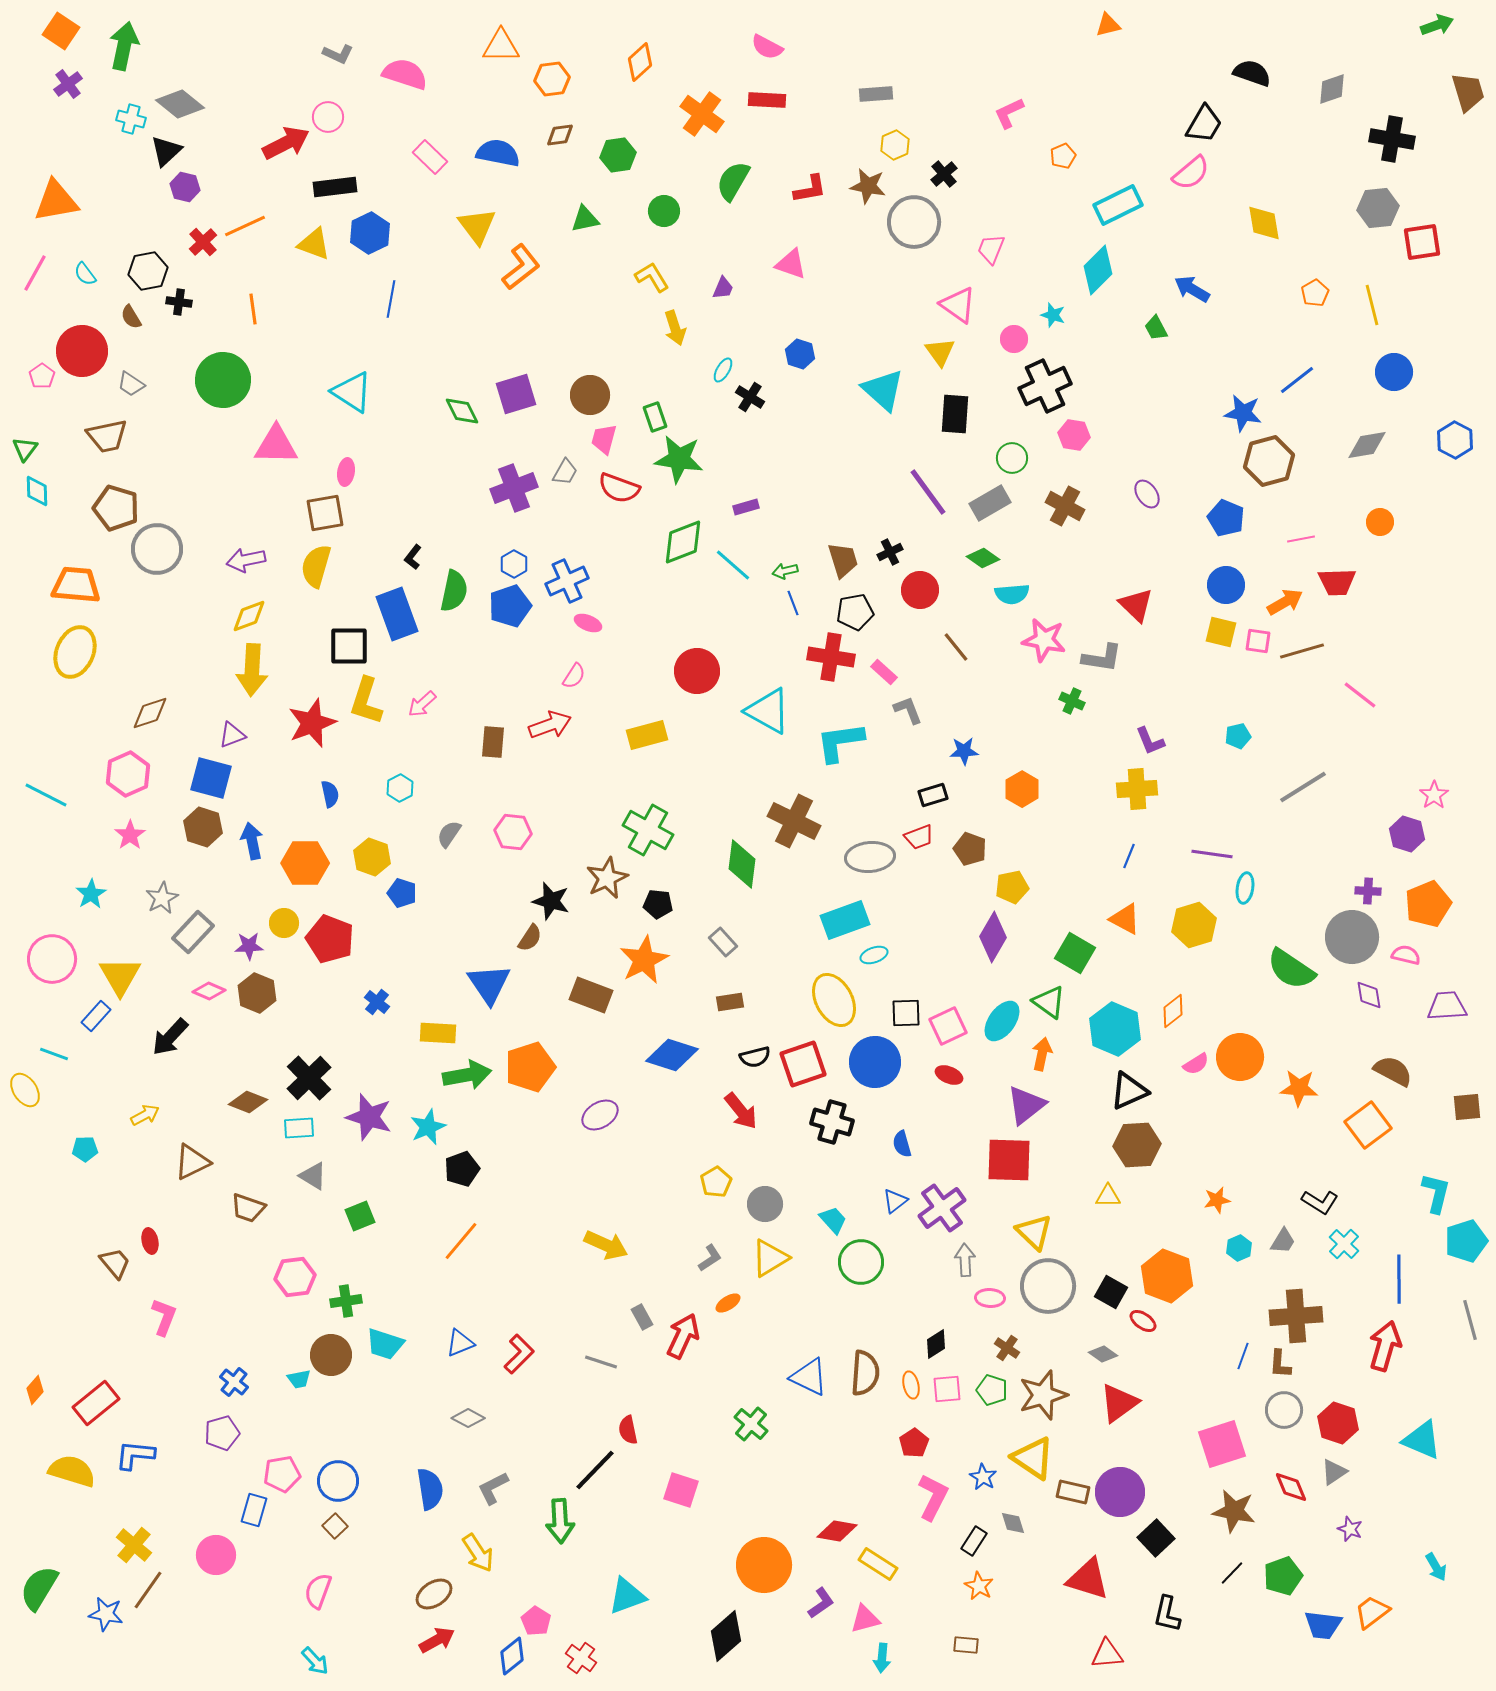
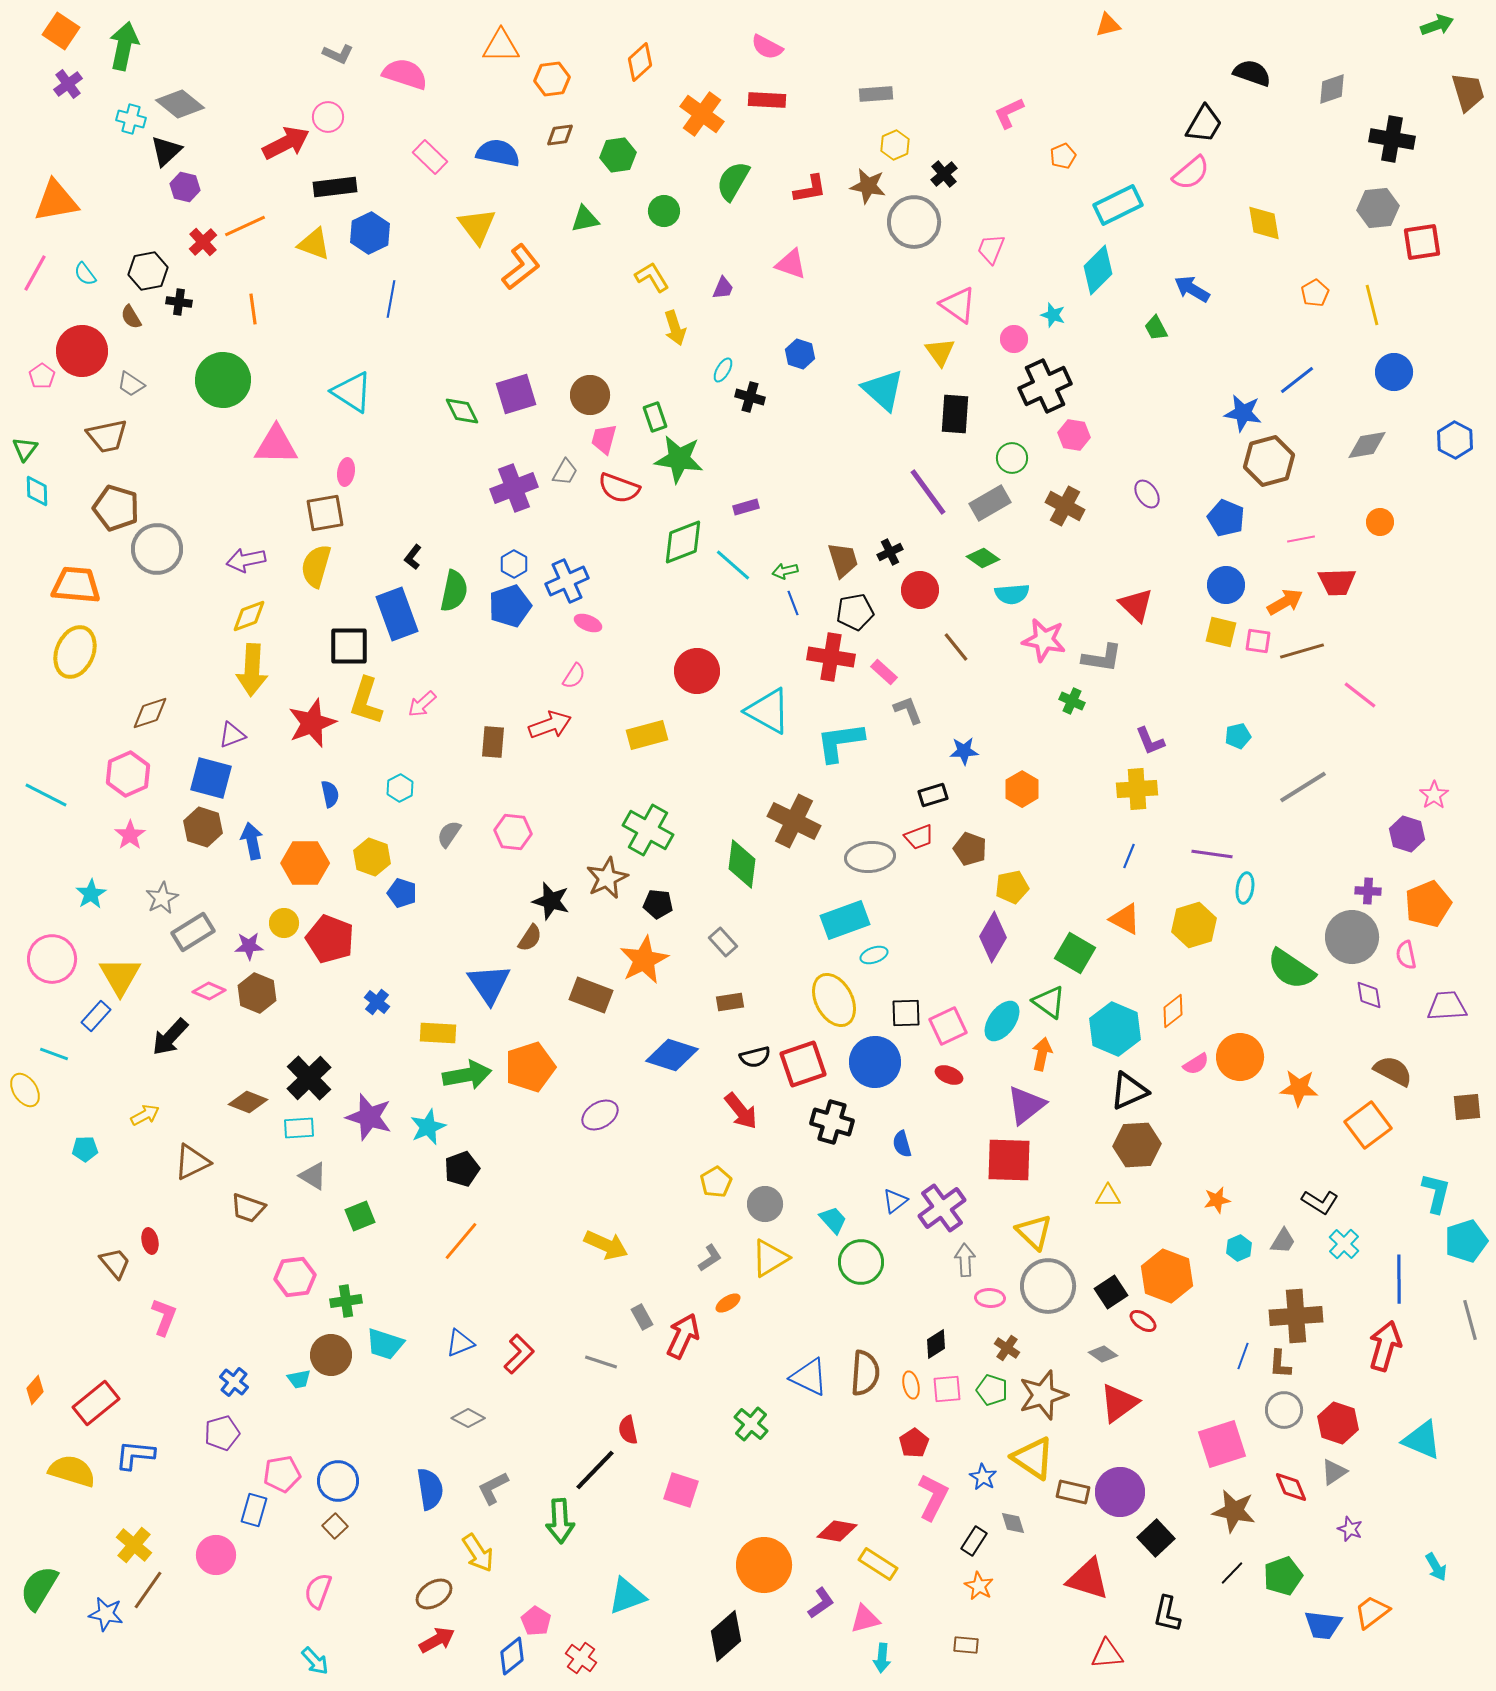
black cross at (750, 397): rotated 16 degrees counterclockwise
gray rectangle at (193, 932): rotated 15 degrees clockwise
pink semicircle at (1406, 955): rotated 116 degrees counterclockwise
black square at (1111, 1292): rotated 28 degrees clockwise
